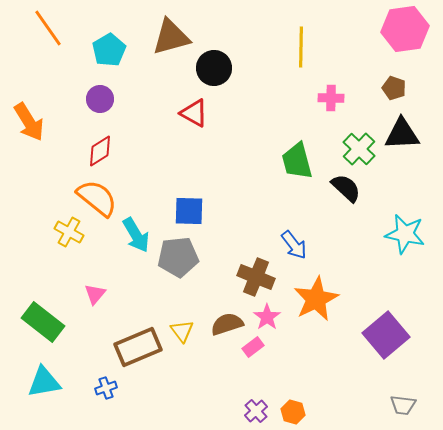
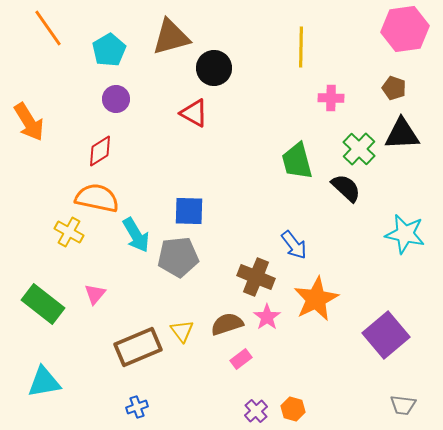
purple circle: moved 16 px right
orange semicircle: rotated 27 degrees counterclockwise
green rectangle: moved 18 px up
pink rectangle: moved 12 px left, 12 px down
blue cross: moved 31 px right, 19 px down
orange hexagon: moved 3 px up
